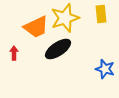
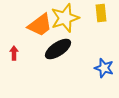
yellow rectangle: moved 1 px up
orange trapezoid: moved 4 px right, 2 px up; rotated 12 degrees counterclockwise
blue star: moved 1 px left, 1 px up
